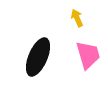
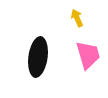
black ellipse: rotated 15 degrees counterclockwise
